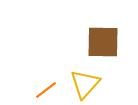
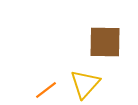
brown square: moved 2 px right
